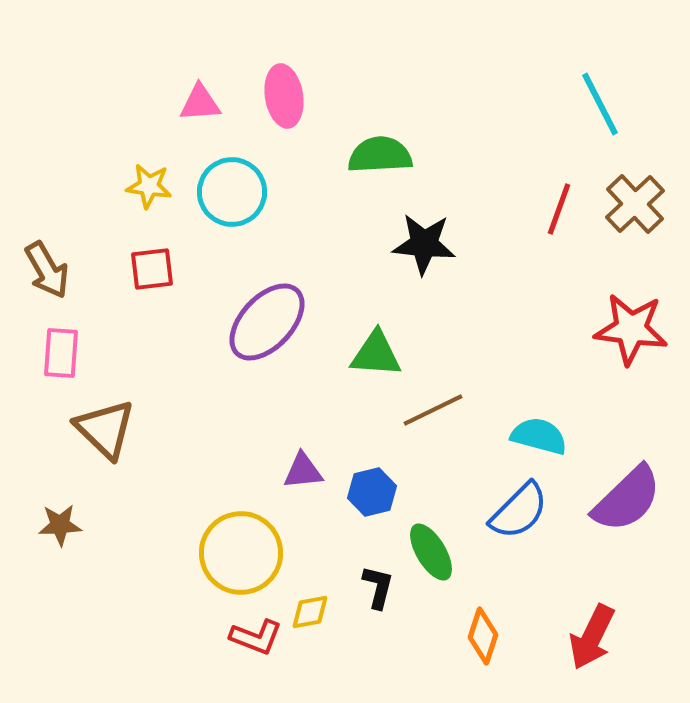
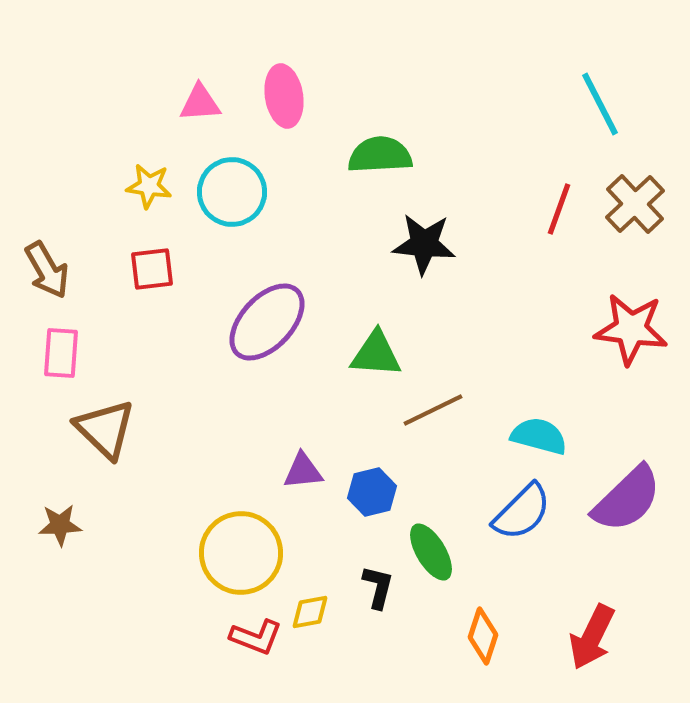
blue semicircle: moved 3 px right, 1 px down
